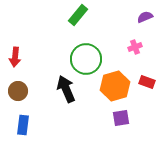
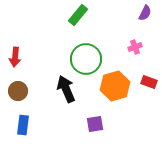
purple semicircle: moved 4 px up; rotated 140 degrees clockwise
red rectangle: moved 2 px right
purple square: moved 26 px left, 6 px down
